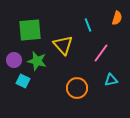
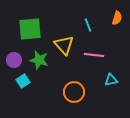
green square: moved 1 px up
yellow triangle: moved 1 px right
pink line: moved 7 px left, 2 px down; rotated 60 degrees clockwise
green star: moved 2 px right, 1 px up
cyan square: rotated 32 degrees clockwise
orange circle: moved 3 px left, 4 px down
